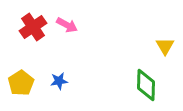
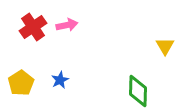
pink arrow: rotated 40 degrees counterclockwise
blue star: moved 1 px right, 1 px up; rotated 18 degrees counterclockwise
green diamond: moved 8 px left, 6 px down
